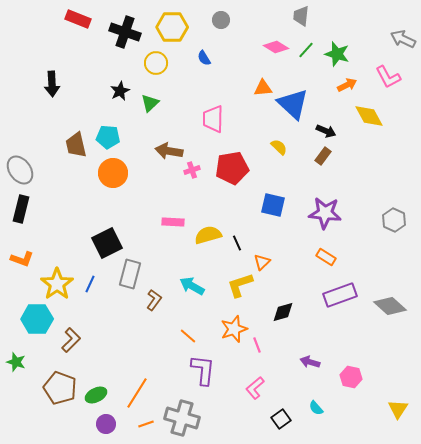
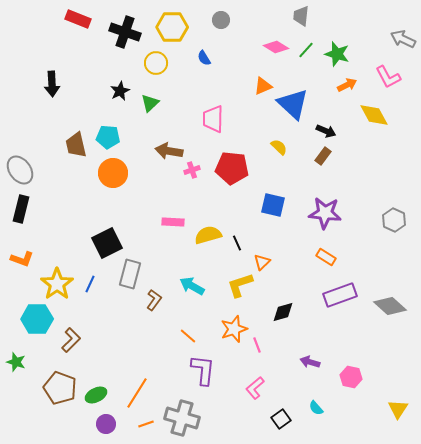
orange triangle at (263, 88): moved 2 px up; rotated 18 degrees counterclockwise
yellow diamond at (369, 116): moved 5 px right, 1 px up
red pentagon at (232, 168): rotated 16 degrees clockwise
